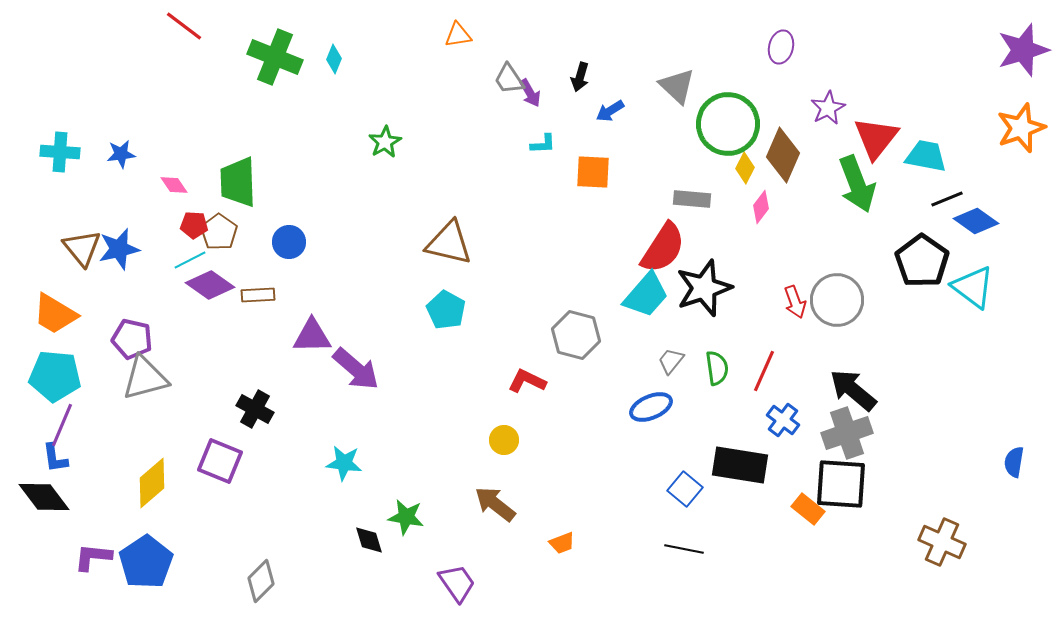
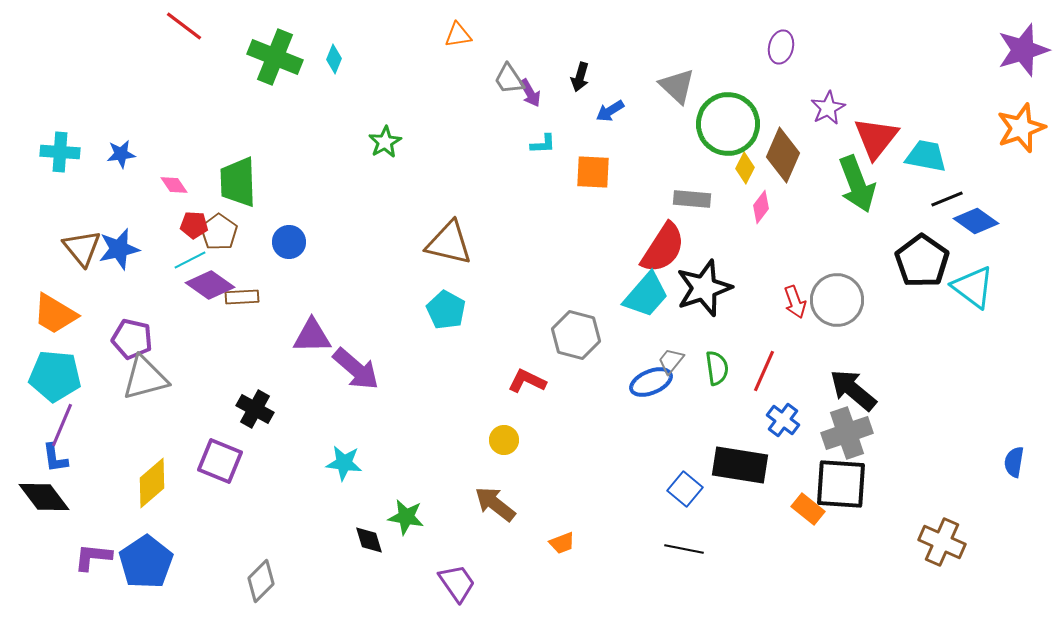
brown rectangle at (258, 295): moved 16 px left, 2 px down
blue ellipse at (651, 407): moved 25 px up
